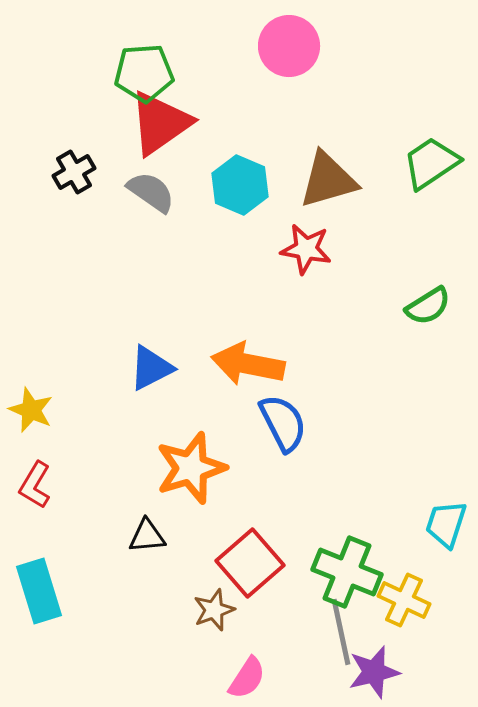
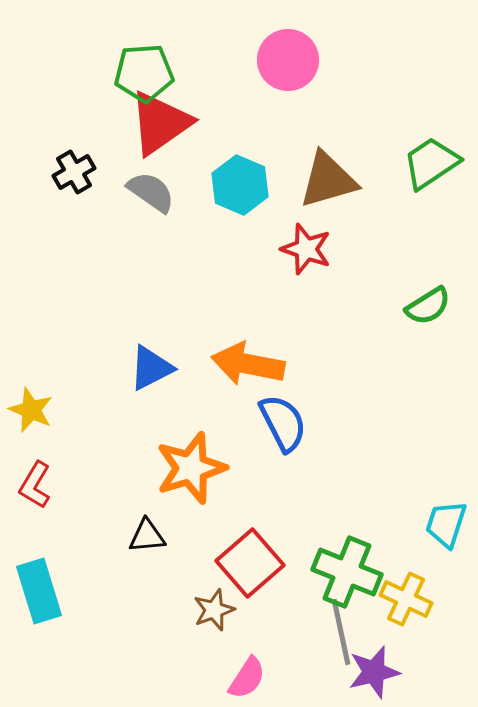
pink circle: moved 1 px left, 14 px down
red star: rotated 9 degrees clockwise
yellow cross: moved 2 px right, 1 px up
